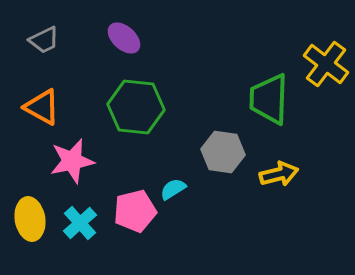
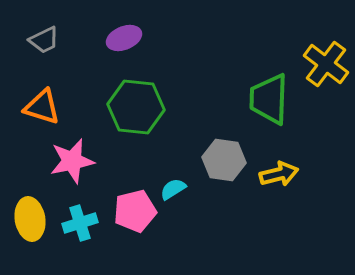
purple ellipse: rotated 64 degrees counterclockwise
orange triangle: rotated 12 degrees counterclockwise
gray hexagon: moved 1 px right, 8 px down
cyan cross: rotated 24 degrees clockwise
